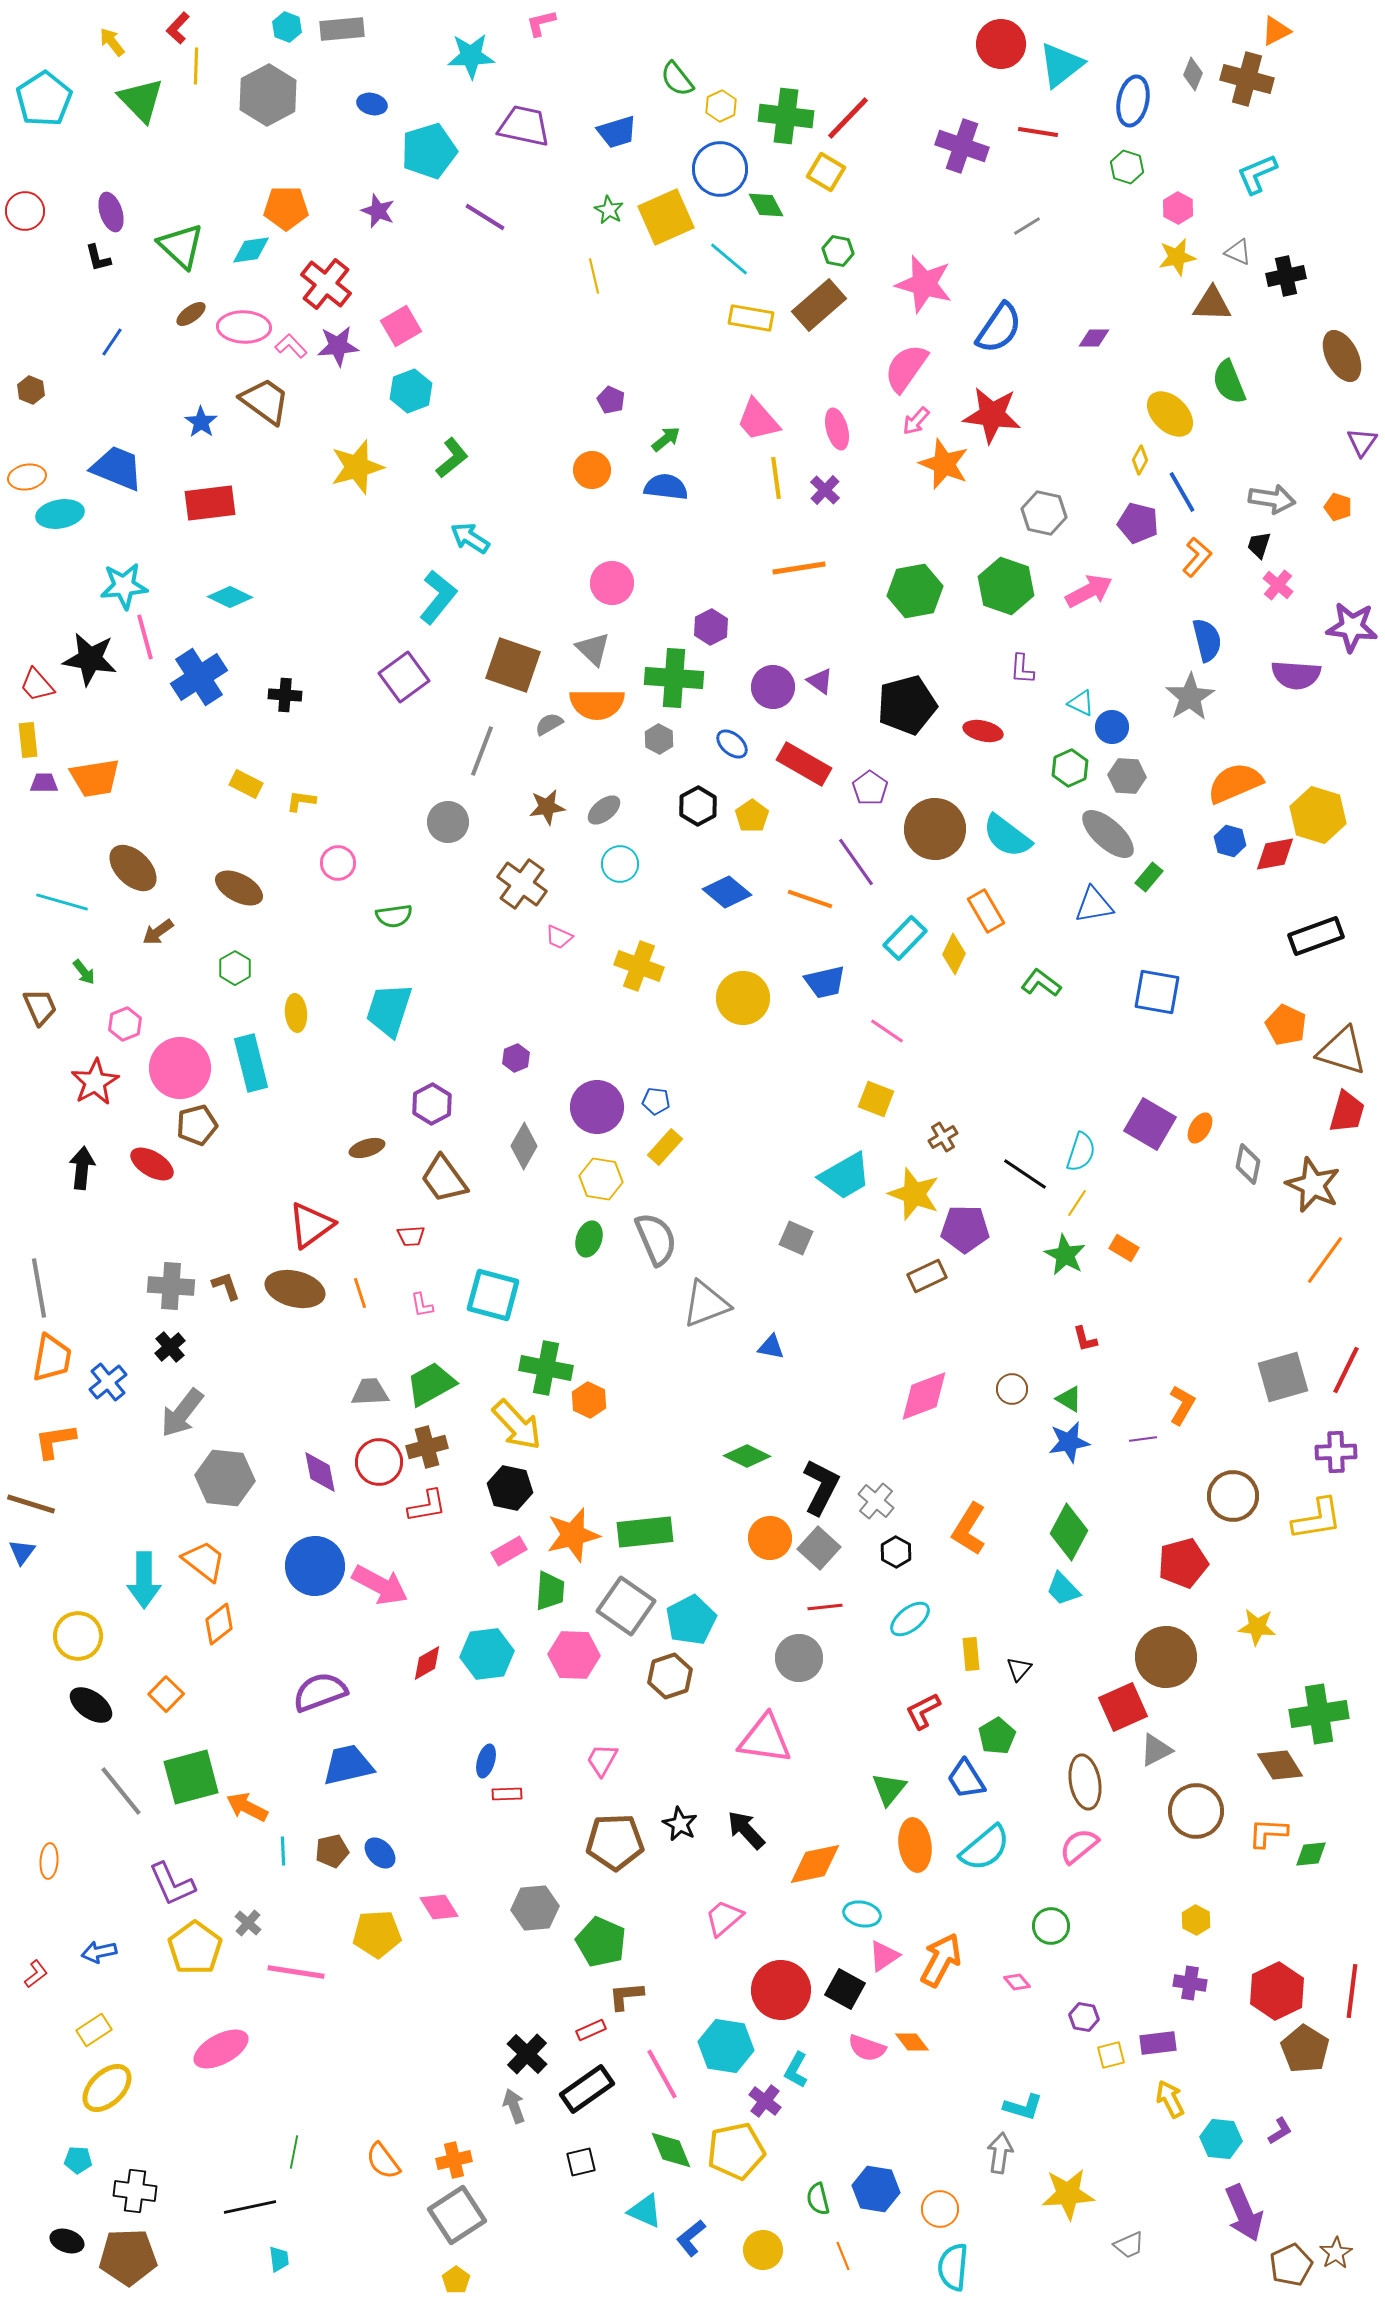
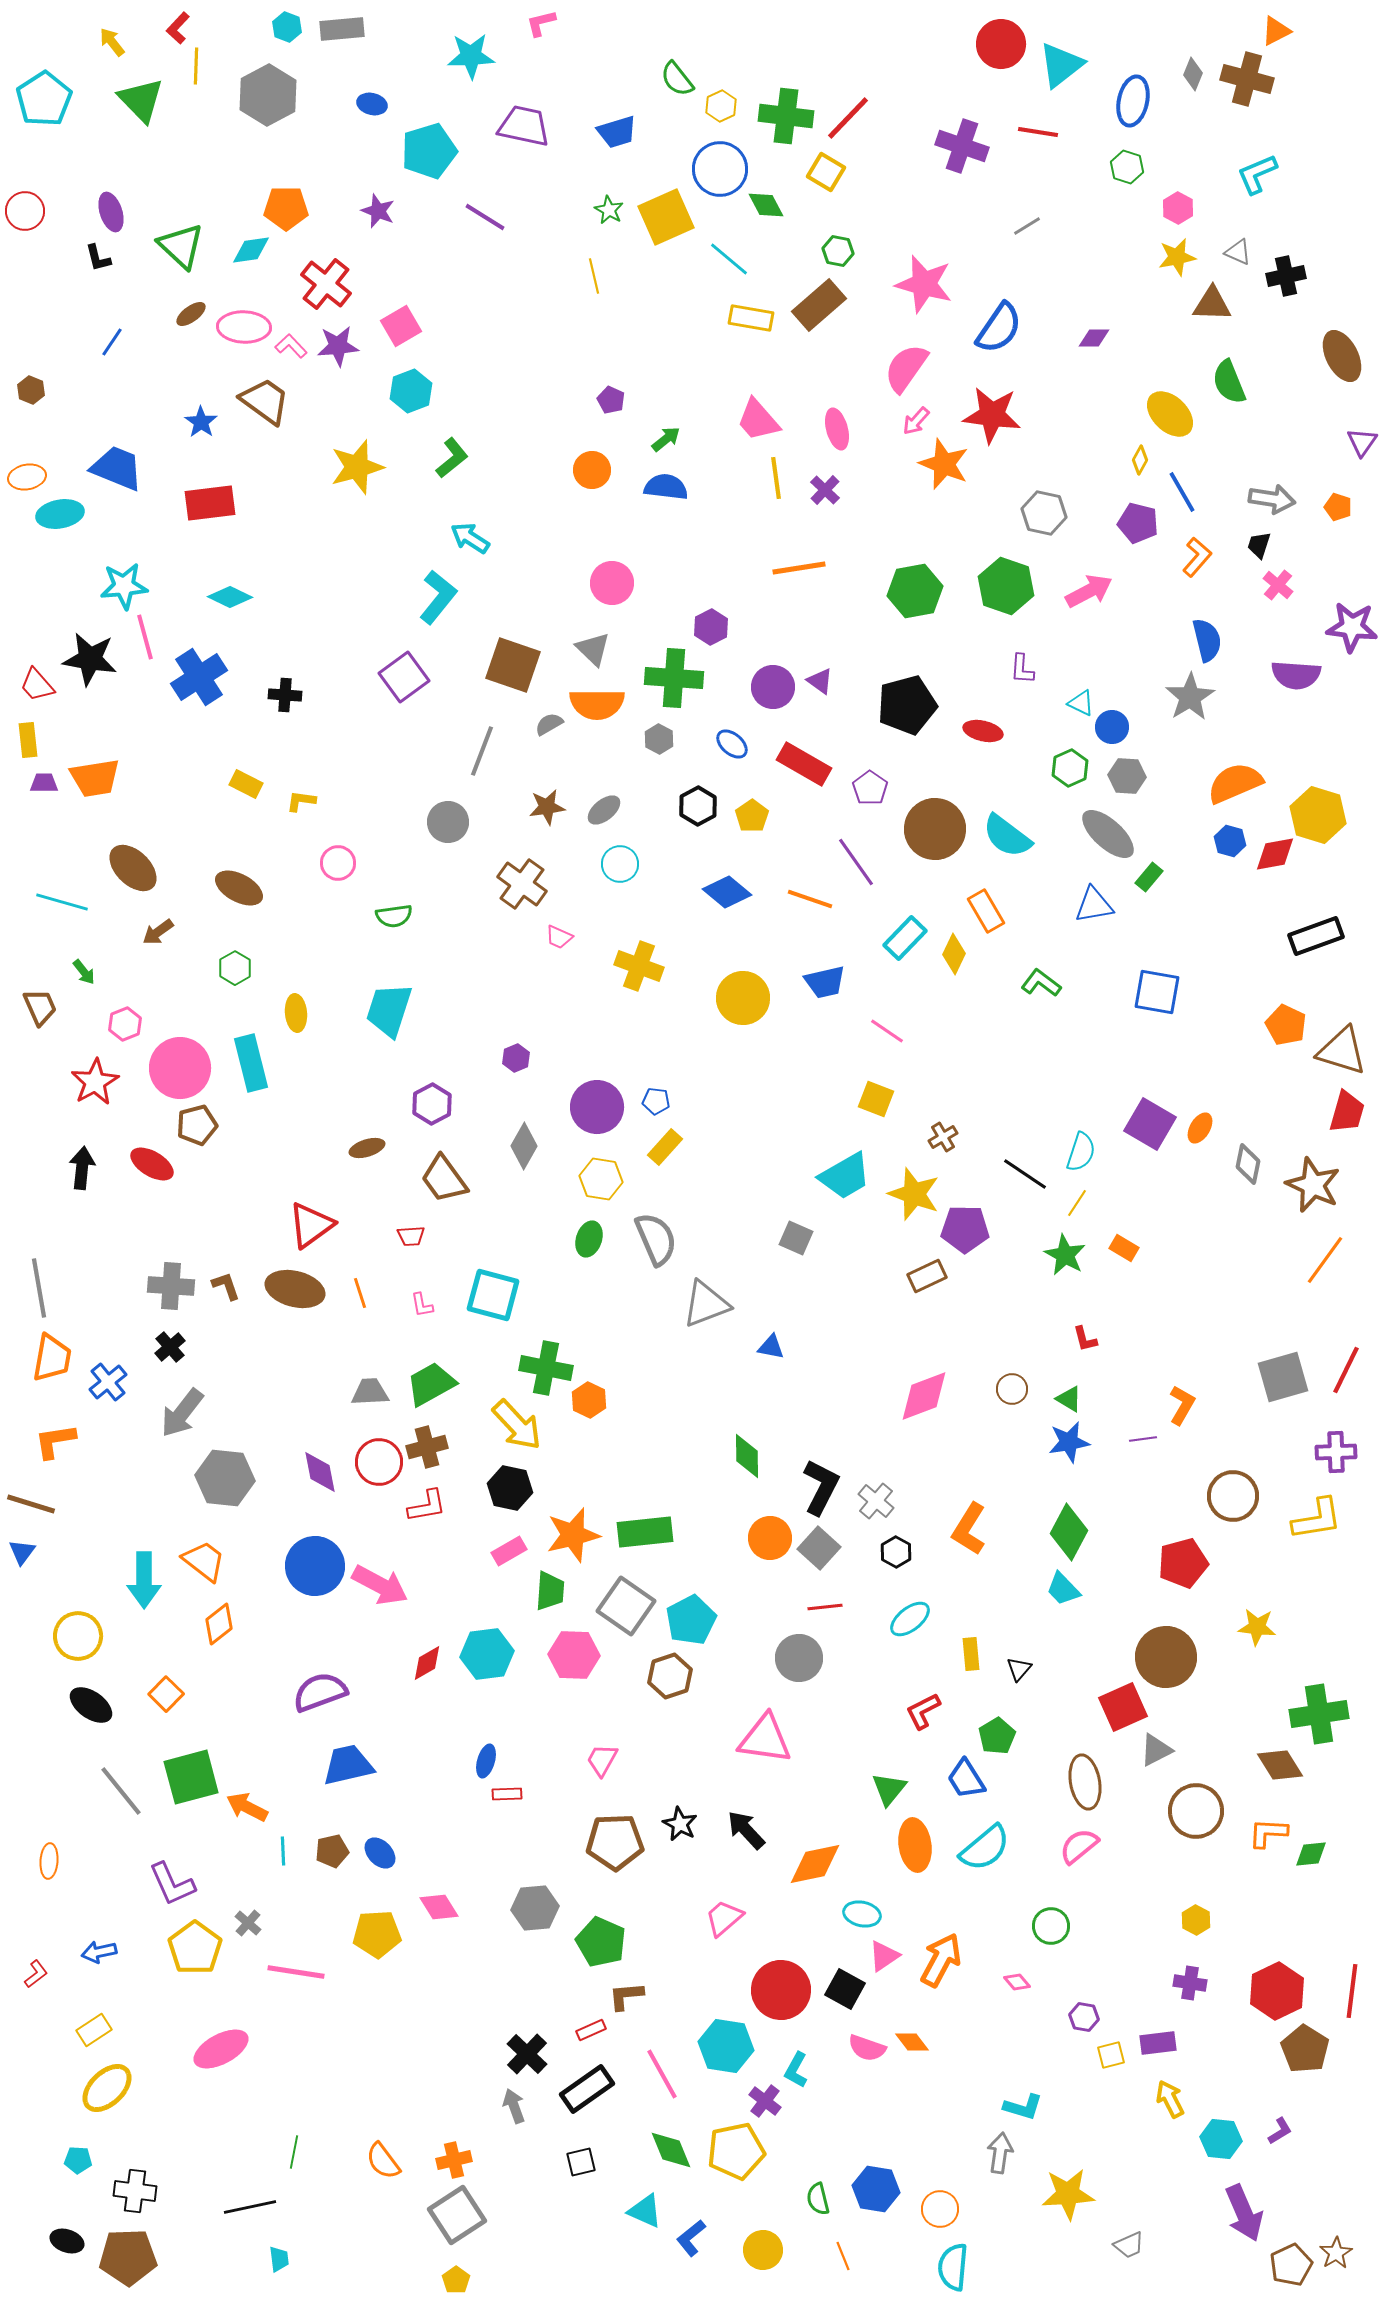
green diamond at (747, 1456): rotated 63 degrees clockwise
